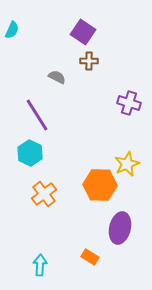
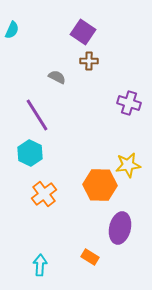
yellow star: moved 1 px right, 1 px down; rotated 15 degrees clockwise
